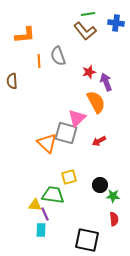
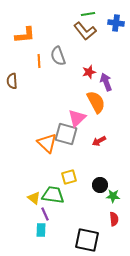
gray square: moved 1 px down
yellow triangle: moved 1 px left, 7 px up; rotated 32 degrees clockwise
